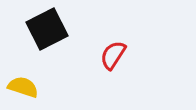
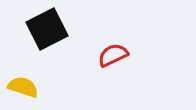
red semicircle: rotated 32 degrees clockwise
